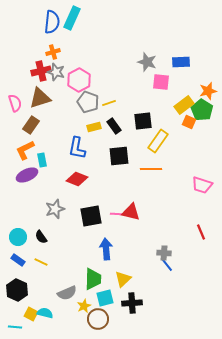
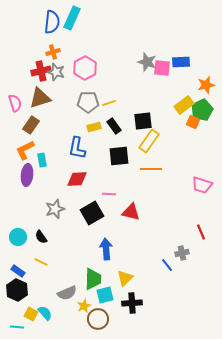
pink hexagon at (79, 80): moved 6 px right, 12 px up
pink square at (161, 82): moved 1 px right, 14 px up
orange star at (208, 91): moved 2 px left, 6 px up
gray pentagon at (88, 102): rotated 20 degrees counterclockwise
green pentagon at (202, 110): rotated 15 degrees clockwise
orange square at (189, 122): moved 4 px right
yellow rectangle at (158, 141): moved 9 px left
purple ellipse at (27, 175): rotated 60 degrees counterclockwise
red diamond at (77, 179): rotated 25 degrees counterclockwise
pink line at (117, 214): moved 8 px left, 20 px up
black square at (91, 216): moved 1 px right, 3 px up; rotated 20 degrees counterclockwise
gray cross at (164, 253): moved 18 px right; rotated 16 degrees counterclockwise
blue rectangle at (18, 260): moved 11 px down
yellow triangle at (123, 279): moved 2 px right, 1 px up
cyan square at (105, 298): moved 3 px up
cyan semicircle at (45, 313): rotated 35 degrees clockwise
cyan line at (15, 327): moved 2 px right
